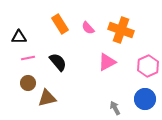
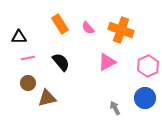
black semicircle: moved 3 px right
blue circle: moved 1 px up
